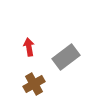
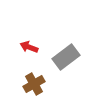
red arrow: rotated 60 degrees counterclockwise
